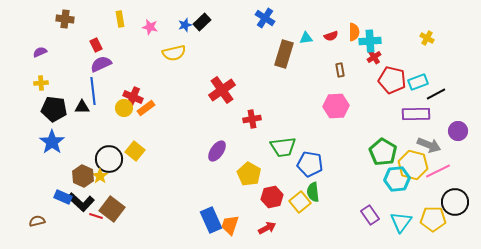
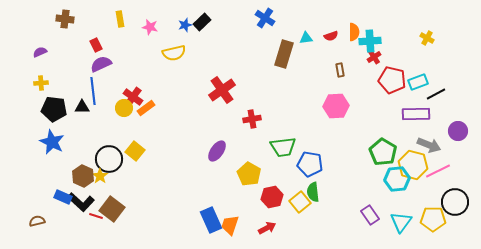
red cross at (133, 97): rotated 12 degrees clockwise
blue star at (52, 142): rotated 10 degrees counterclockwise
